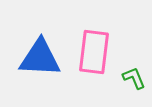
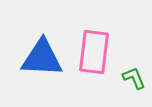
blue triangle: moved 2 px right
